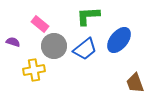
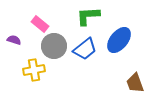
purple semicircle: moved 1 px right, 2 px up
